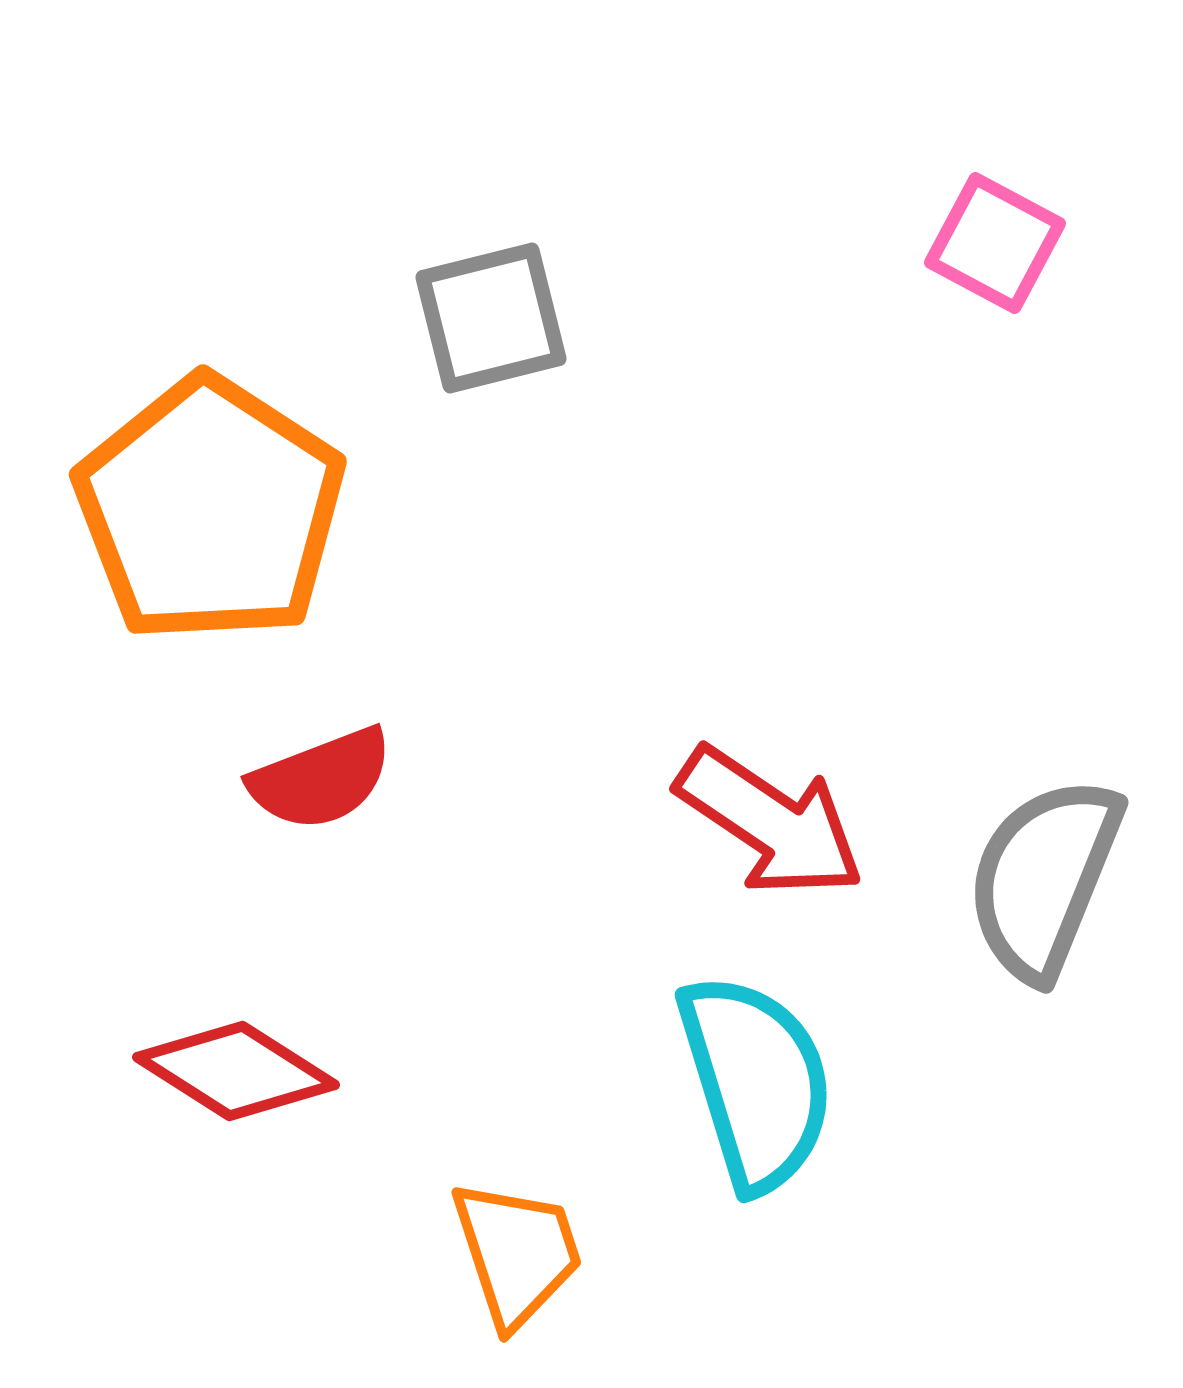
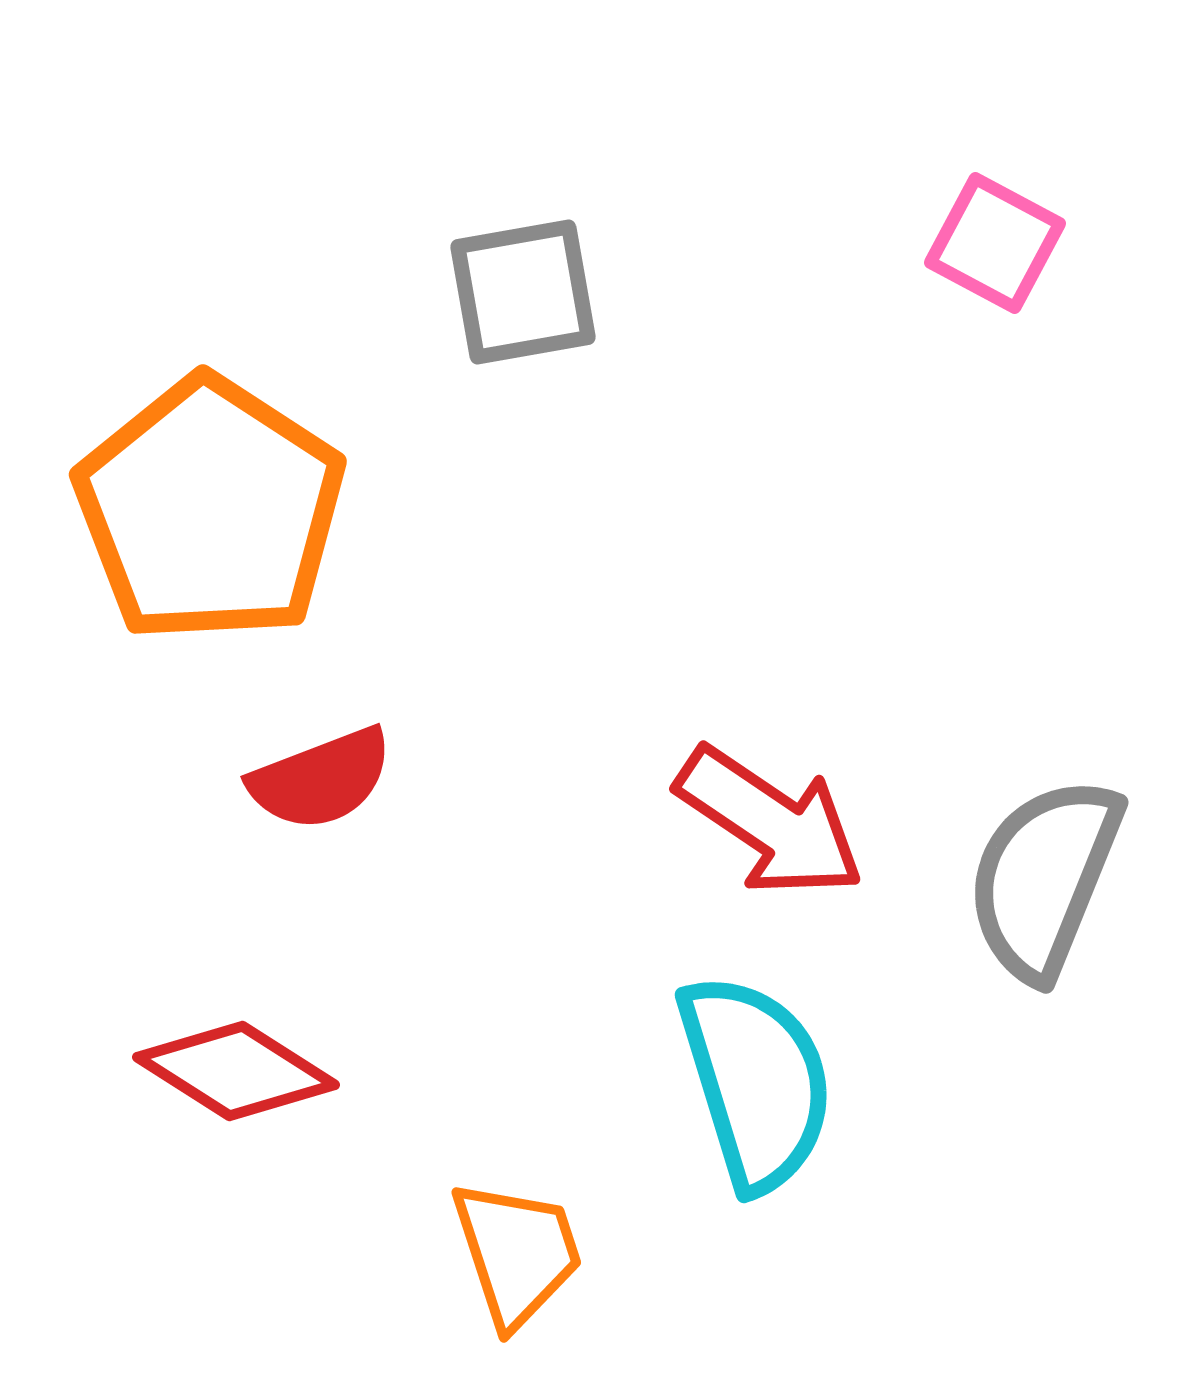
gray square: moved 32 px right, 26 px up; rotated 4 degrees clockwise
